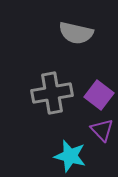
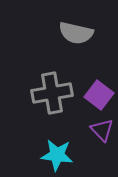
cyan star: moved 13 px left, 1 px up; rotated 8 degrees counterclockwise
